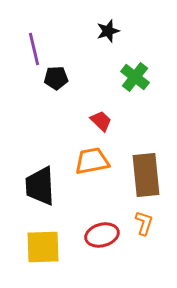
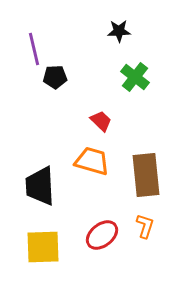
black star: moved 11 px right; rotated 15 degrees clockwise
black pentagon: moved 1 px left, 1 px up
orange trapezoid: rotated 27 degrees clockwise
orange L-shape: moved 1 px right, 3 px down
red ellipse: rotated 24 degrees counterclockwise
